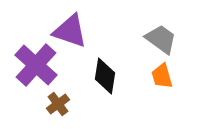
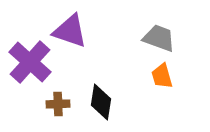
gray trapezoid: moved 2 px left, 1 px up; rotated 16 degrees counterclockwise
purple cross: moved 6 px left, 3 px up
black diamond: moved 4 px left, 26 px down
brown cross: rotated 35 degrees clockwise
